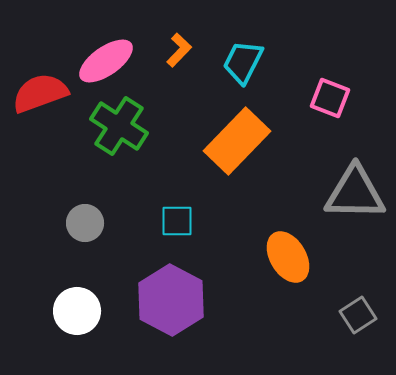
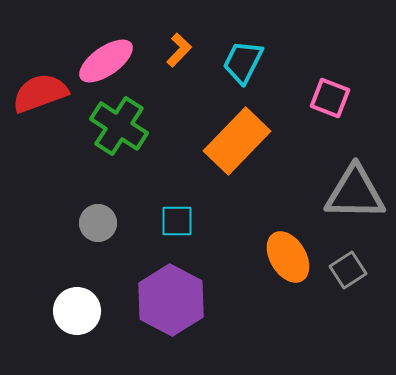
gray circle: moved 13 px right
gray square: moved 10 px left, 45 px up
